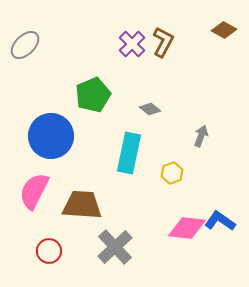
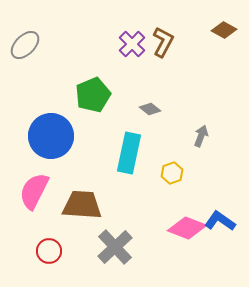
pink diamond: rotated 15 degrees clockwise
